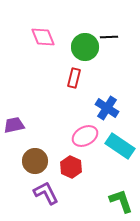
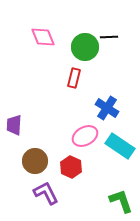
purple trapezoid: rotated 75 degrees counterclockwise
